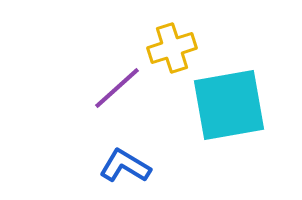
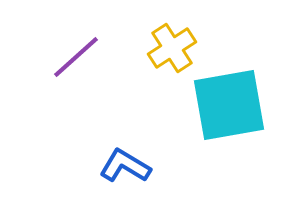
yellow cross: rotated 15 degrees counterclockwise
purple line: moved 41 px left, 31 px up
